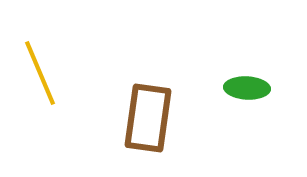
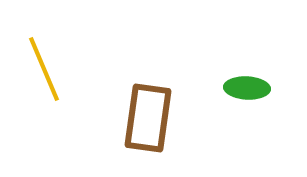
yellow line: moved 4 px right, 4 px up
